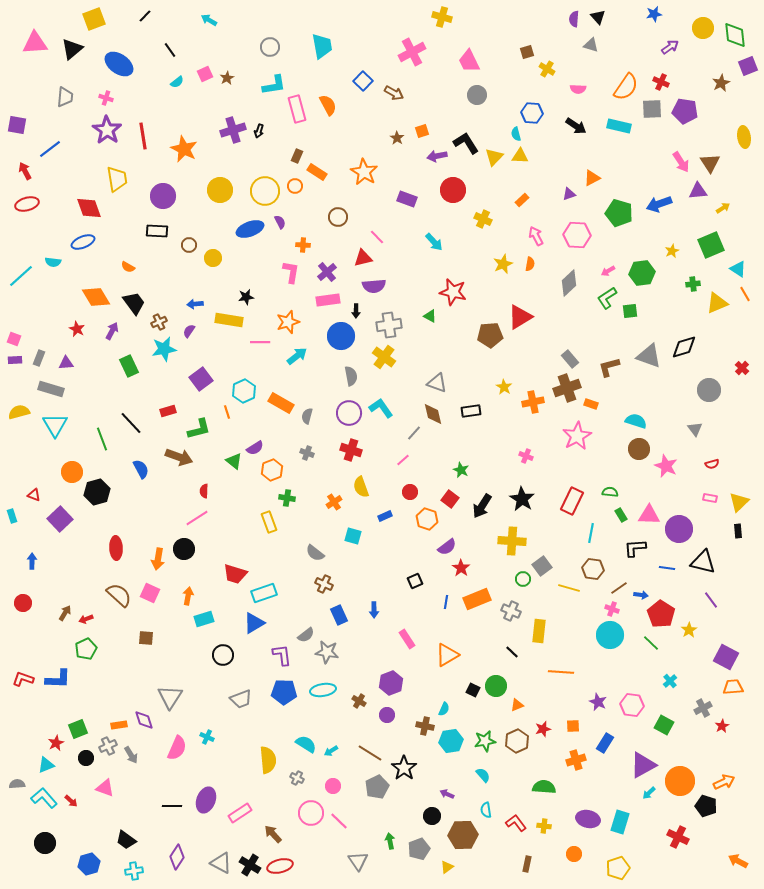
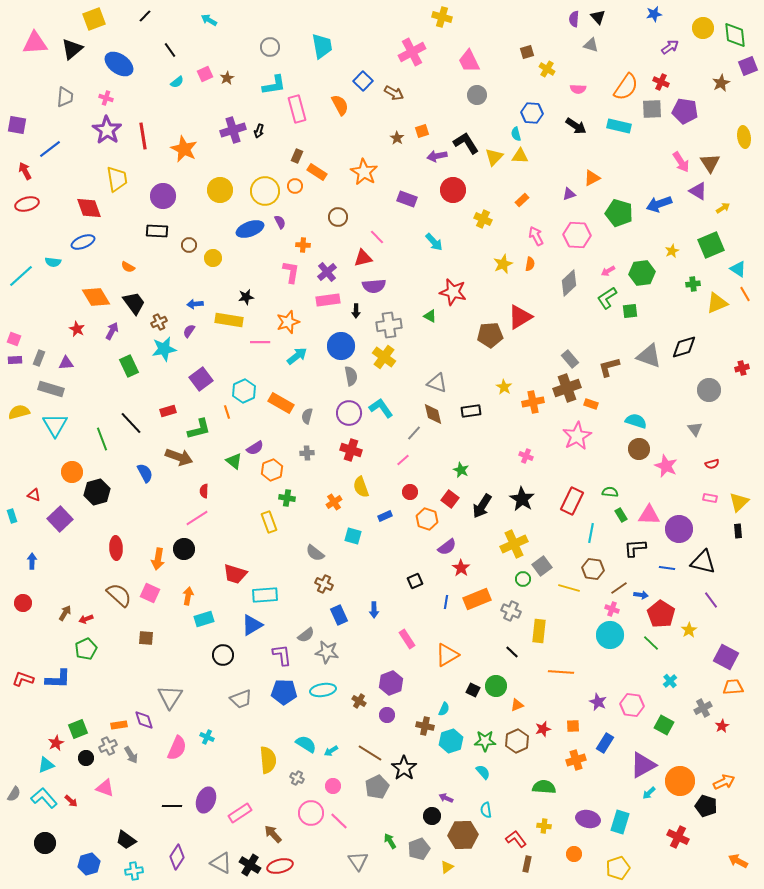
orange semicircle at (328, 105): moved 12 px right
purple triangle at (698, 191): rotated 36 degrees clockwise
blue circle at (341, 336): moved 10 px down
red cross at (742, 368): rotated 32 degrees clockwise
gray cross at (307, 453): rotated 24 degrees counterclockwise
blue semicircle at (141, 469): moved 4 px right, 4 px down
yellow cross at (512, 541): moved 2 px right, 3 px down; rotated 28 degrees counterclockwise
cyan rectangle at (264, 593): moved 1 px right, 2 px down; rotated 15 degrees clockwise
blue triangle at (254, 623): moved 2 px left, 2 px down
cyan hexagon at (451, 741): rotated 10 degrees counterclockwise
green star at (485, 741): rotated 10 degrees clockwise
cyan semicircle at (483, 775): moved 3 px up
gray semicircle at (17, 784): moved 3 px left, 10 px down; rotated 126 degrees clockwise
purple arrow at (447, 794): moved 1 px left, 4 px down
red L-shape at (516, 823): moved 16 px down
green arrow at (390, 841): rotated 21 degrees counterclockwise
